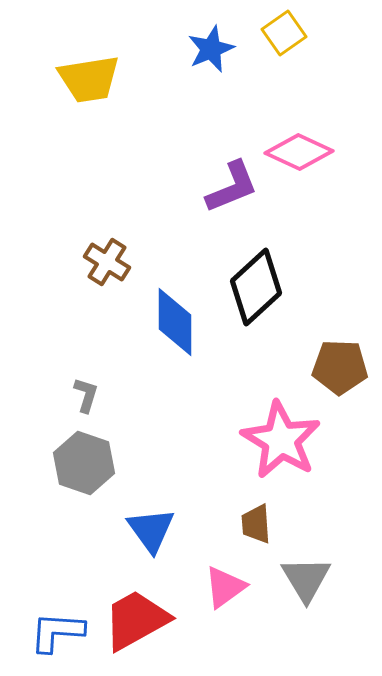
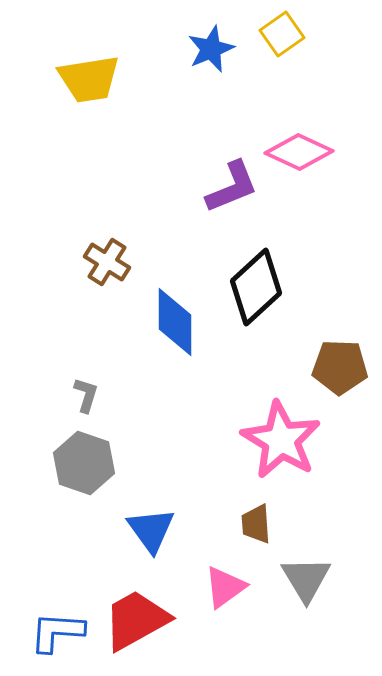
yellow square: moved 2 px left, 1 px down
